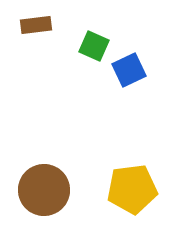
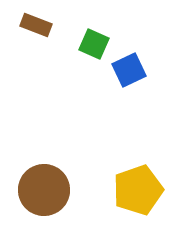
brown rectangle: rotated 28 degrees clockwise
green square: moved 2 px up
yellow pentagon: moved 6 px right, 1 px down; rotated 12 degrees counterclockwise
